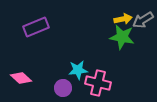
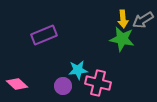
yellow arrow: rotated 96 degrees clockwise
purple rectangle: moved 8 px right, 8 px down
green star: moved 2 px down
pink diamond: moved 4 px left, 6 px down
purple circle: moved 2 px up
